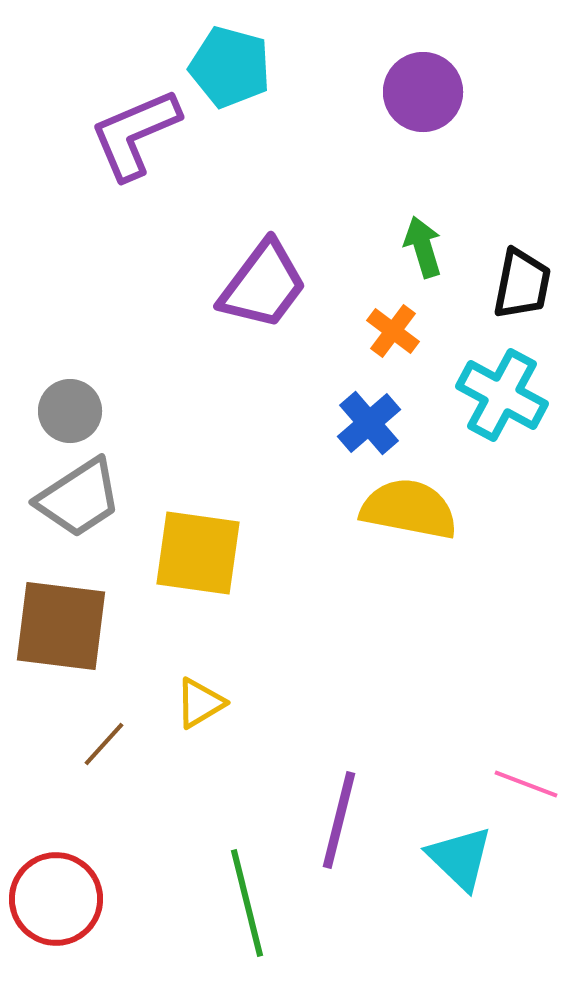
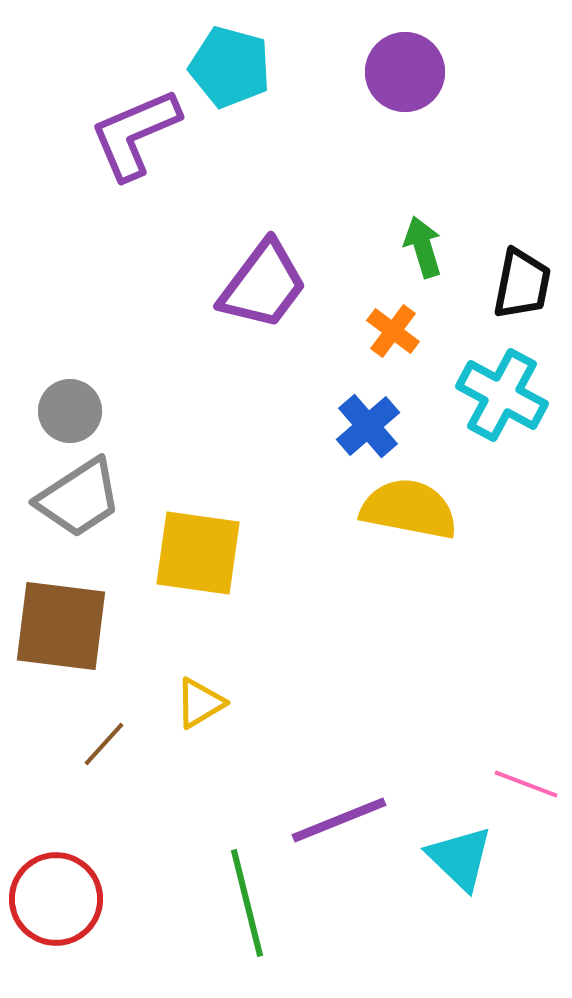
purple circle: moved 18 px left, 20 px up
blue cross: moved 1 px left, 3 px down
purple line: rotated 54 degrees clockwise
